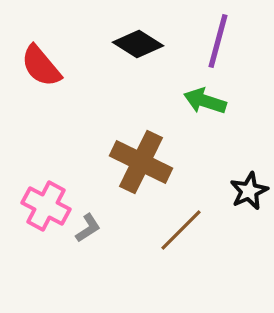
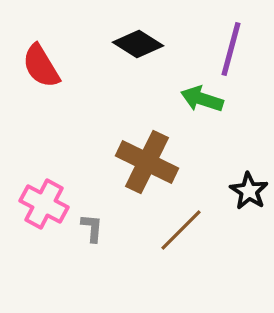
purple line: moved 13 px right, 8 px down
red semicircle: rotated 9 degrees clockwise
green arrow: moved 3 px left, 2 px up
brown cross: moved 6 px right
black star: rotated 15 degrees counterclockwise
pink cross: moved 2 px left, 2 px up
gray L-shape: moved 4 px right; rotated 52 degrees counterclockwise
